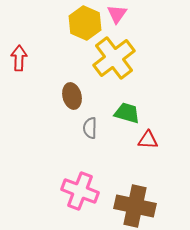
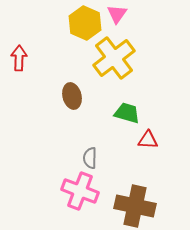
gray semicircle: moved 30 px down
